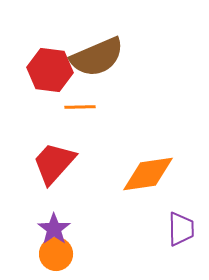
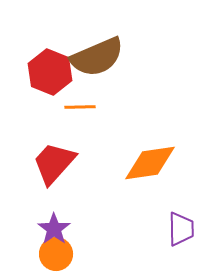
red hexagon: moved 2 px down; rotated 15 degrees clockwise
orange diamond: moved 2 px right, 11 px up
